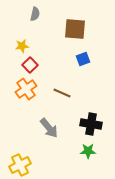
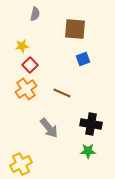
yellow cross: moved 1 px right, 1 px up
